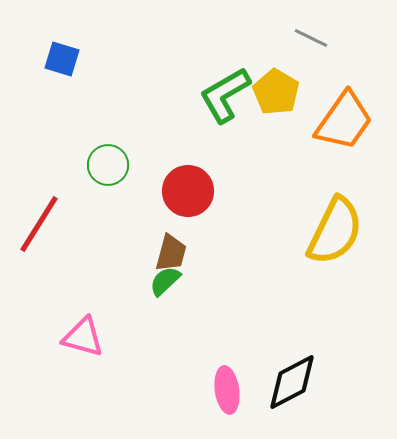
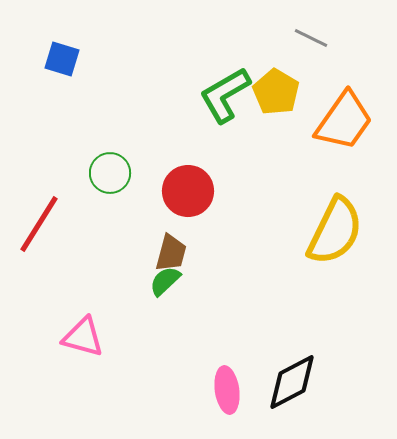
green circle: moved 2 px right, 8 px down
